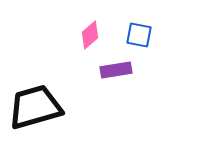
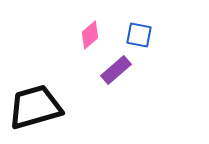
purple rectangle: rotated 32 degrees counterclockwise
